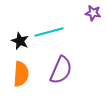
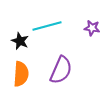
purple star: moved 1 px left, 15 px down
cyan line: moved 2 px left, 6 px up
